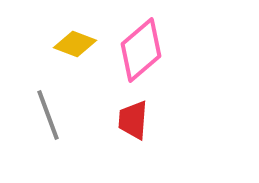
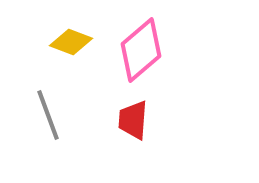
yellow diamond: moved 4 px left, 2 px up
